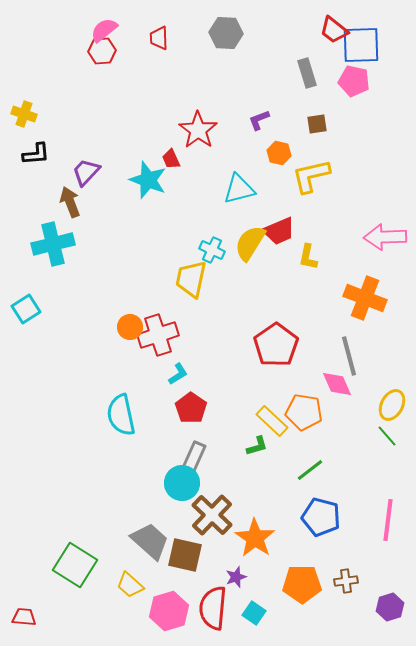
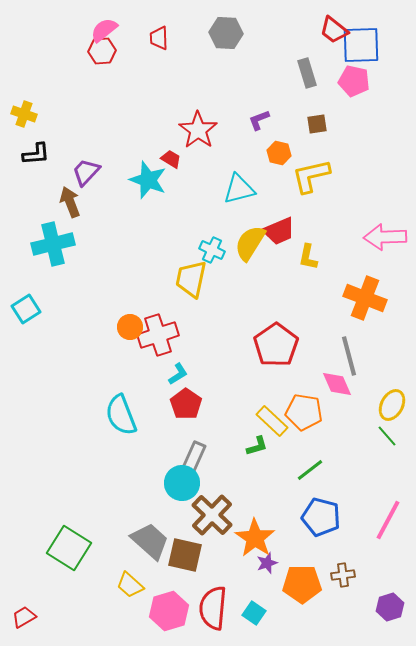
red trapezoid at (171, 159): rotated 145 degrees clockwise
red pentagon at (191, 408): moved 5 px left, 4 px up
cyan semicircle at (121, 415): rotated 9 degrees counterclockwise
pink line at (388, 520): rotated 21 degrees clockwise
green square at (75, 565): moved 6 px left, 17 px up
purple star at (236, 577): moved 31 px right, 14 px up
brown cross at (346, 581): moved 3 px left, 6 px up
red trapezoid at (24, 617): rotated 35 degrees counterclockwise
